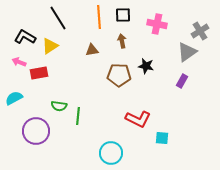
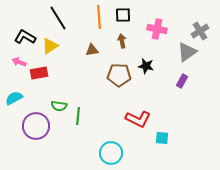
pink cross: moved 5 px down
purple circle: moved 5 px up
